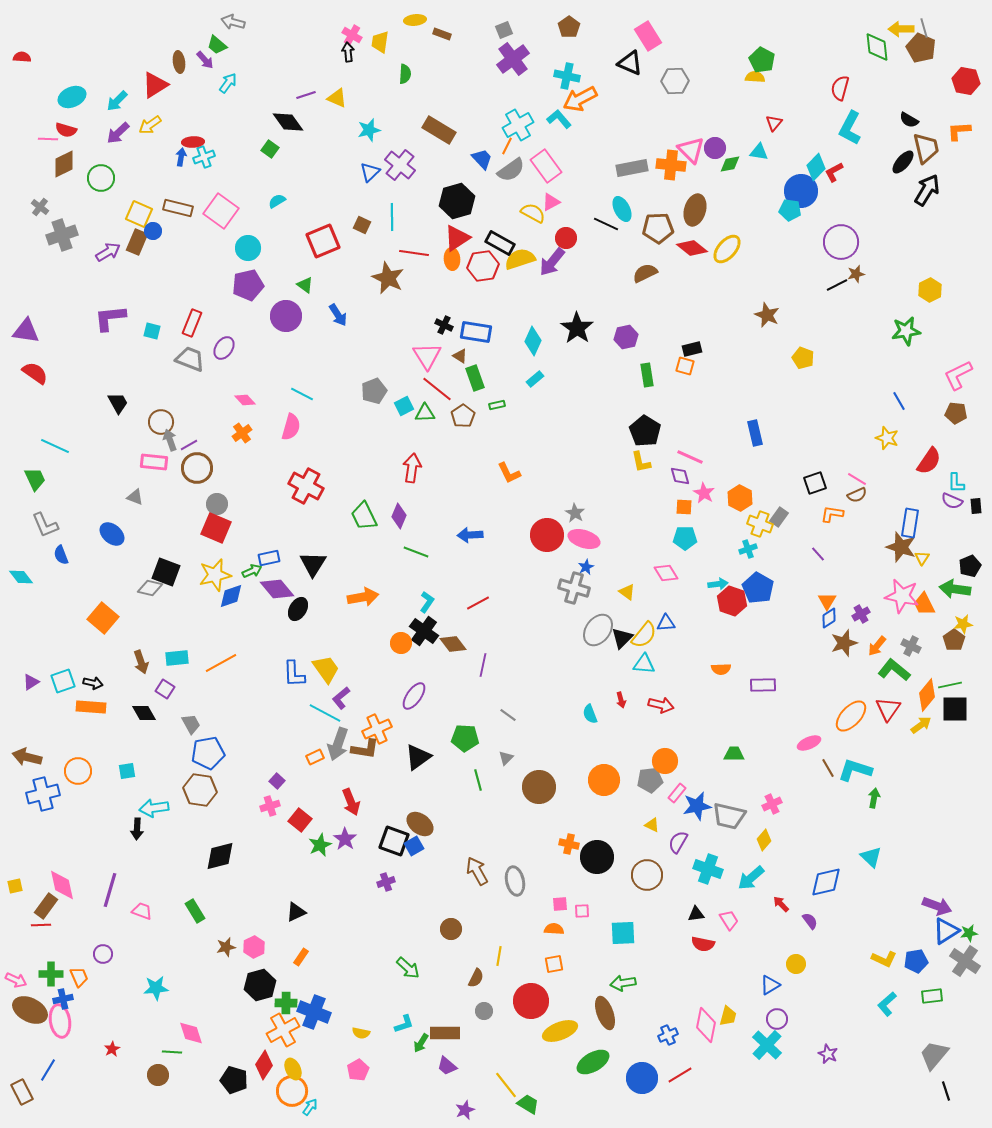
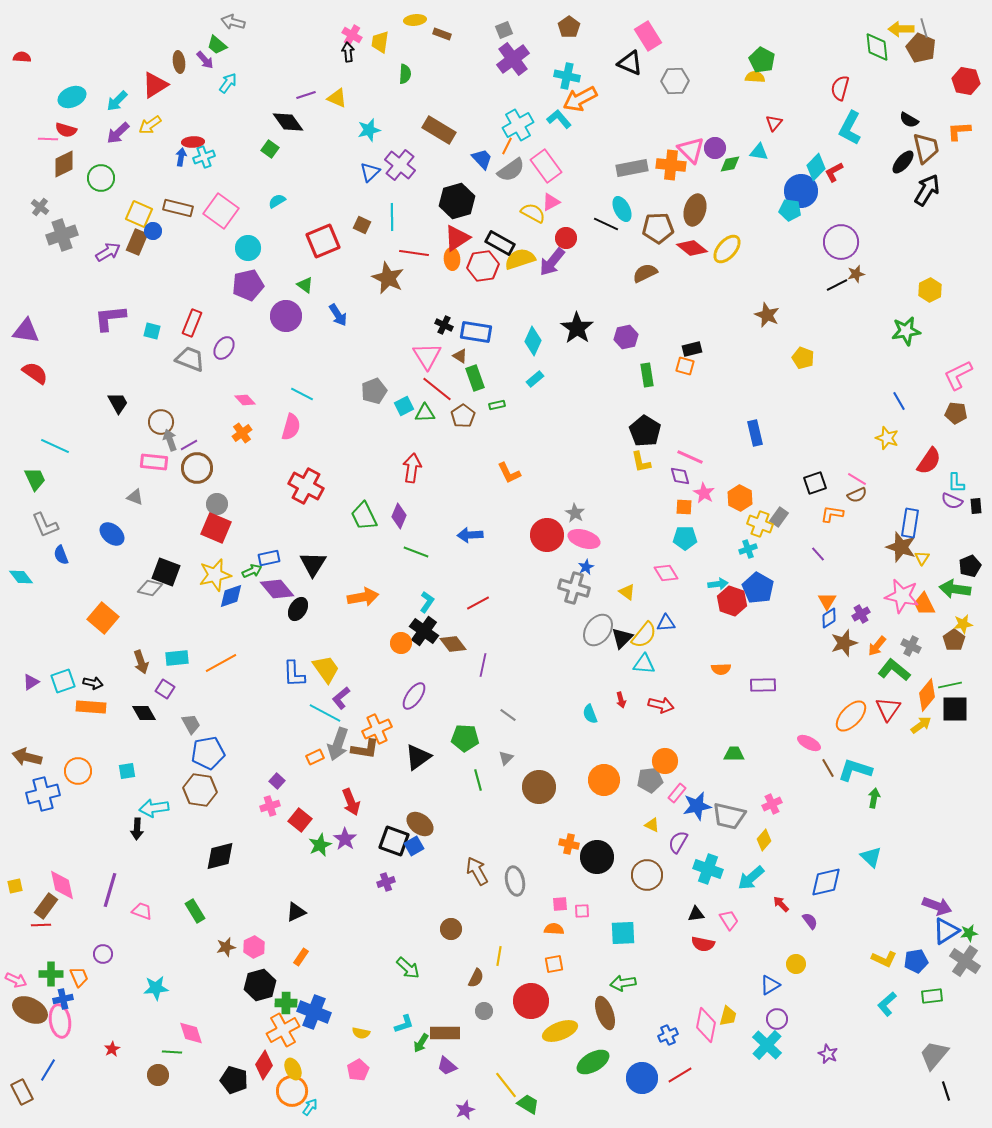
pink ellipse at (809, 743): rotated 50 degrees clockwise
